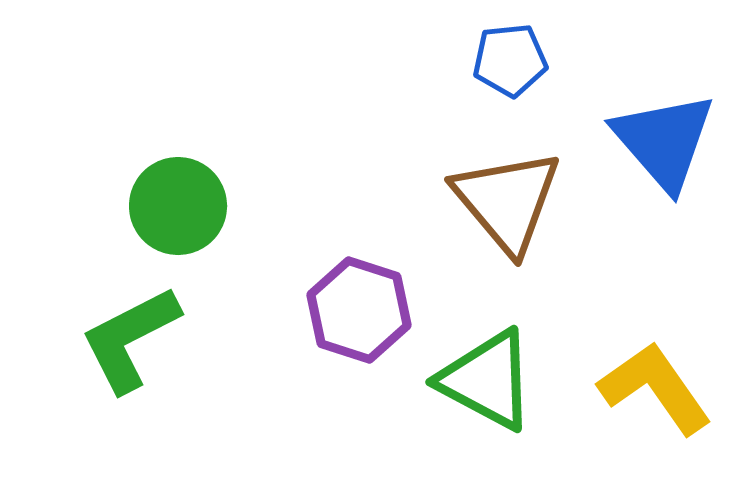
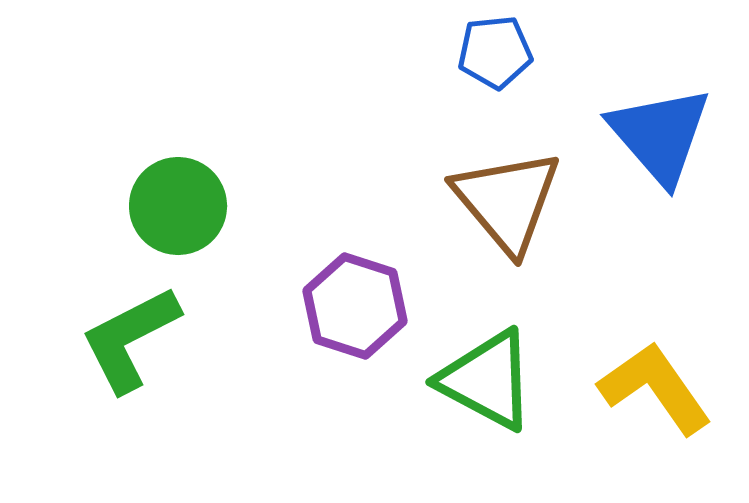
blue pentagon: moved 15 px left, 8 px up
blue triangle: moved 4 px left, 6 px up
purple hexagon: moved 4 px left, 4 px up
